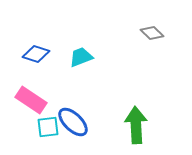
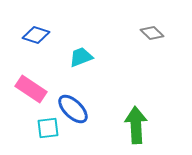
blue diamond: moved 19 px up
pink rectangle: moved 11 px up
blue ellipse: moved 13 px up
cyan square: moved 1 px down
